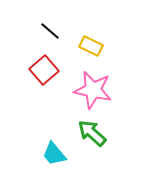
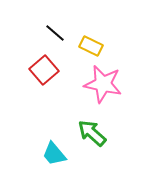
black line: moved 5 px right, 2 px down
pink star: moved 10 px right, 6 px up
